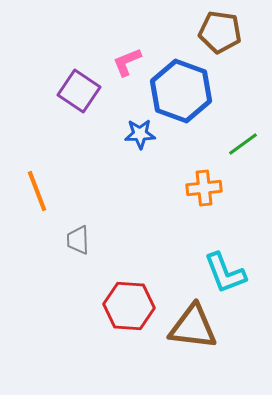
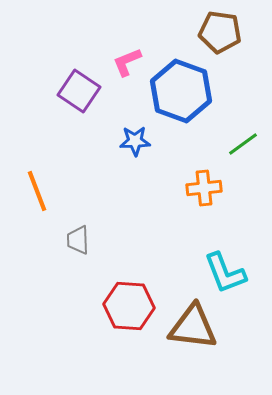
blue star: moved 5 px left, 7 px down
